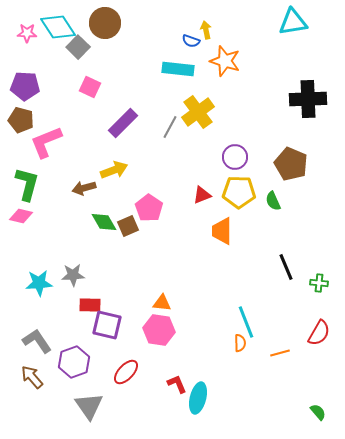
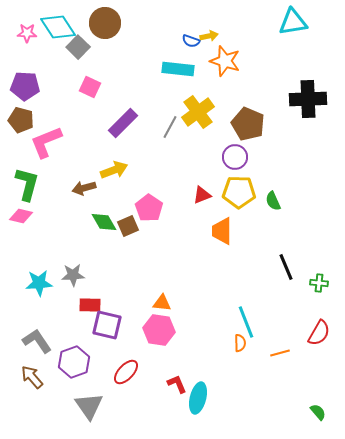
yellow arrow at (206, 30): moved 3 px right, 6 px down; rotated 90 degrees clockwise
brown pentagon at (291, 164): moved 43 px left, 40 px up
